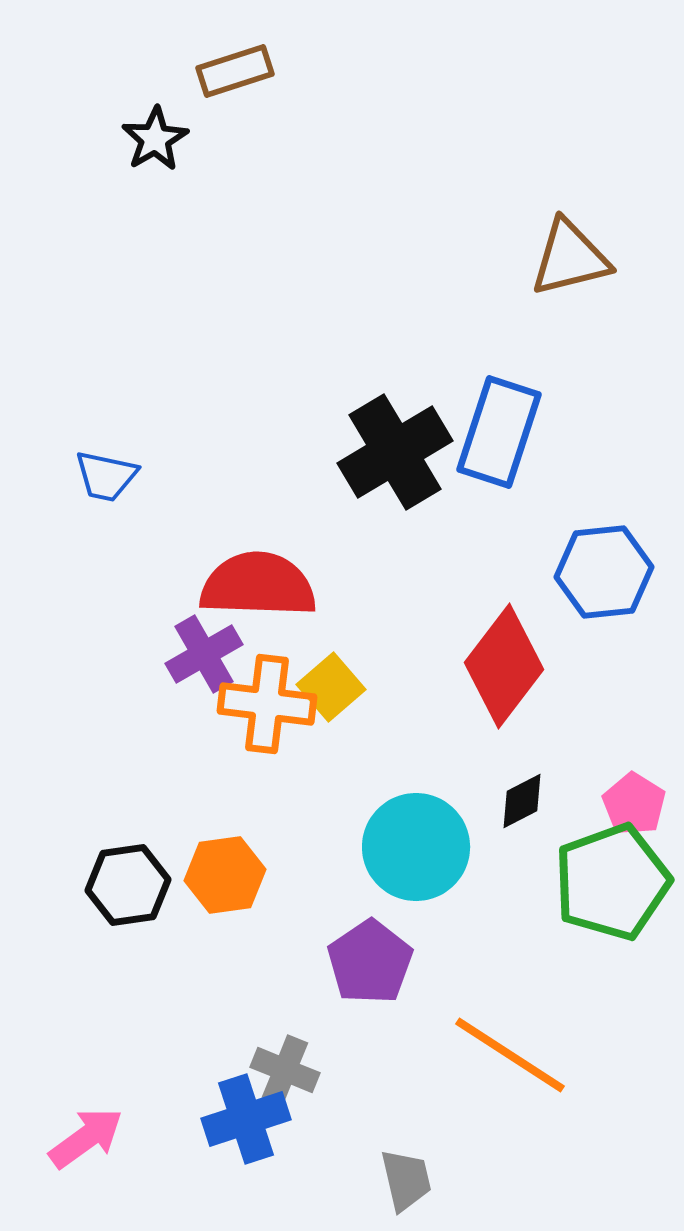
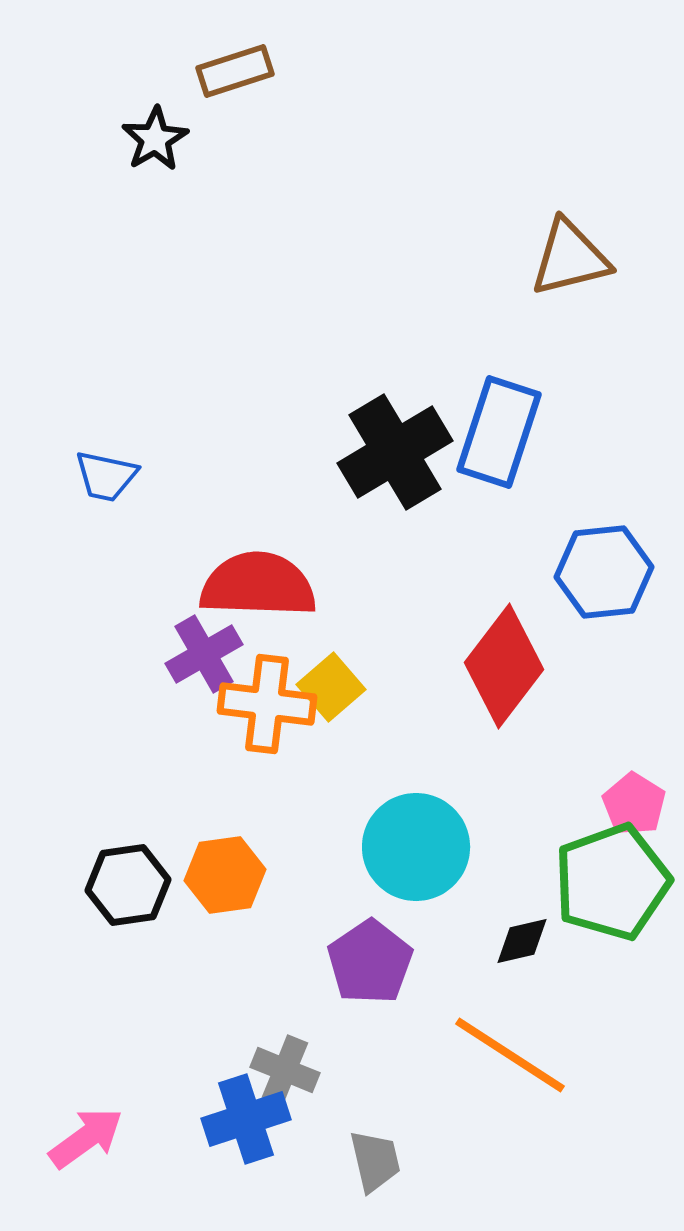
black diamond: moved 140 px down; rotated 14 degrees clockwise
gray trapezoid: moved 31 px left, 19 px up
